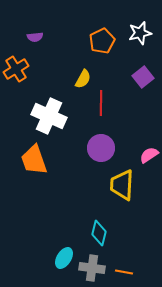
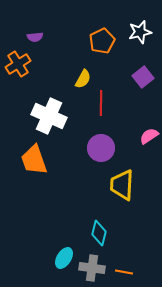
white star: moved 1 px up
orange cross: moved 2 px right, 5 px up
pink semicircle: moved 19 px up
